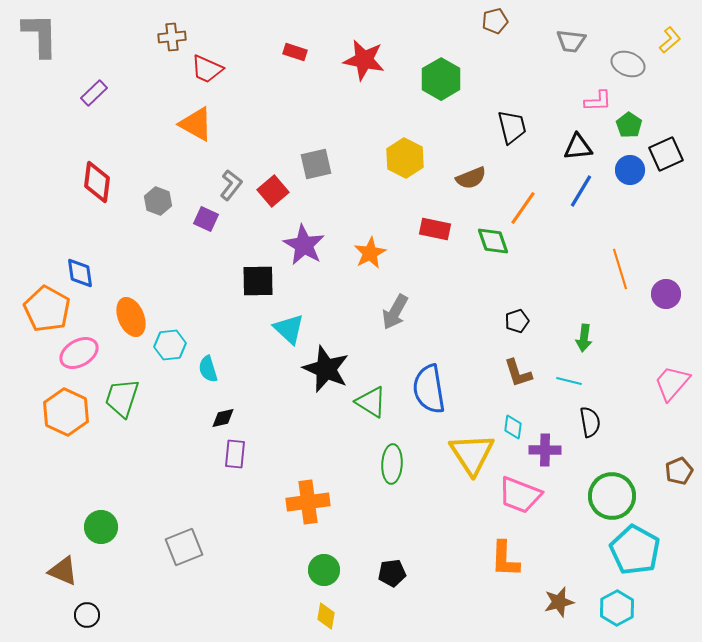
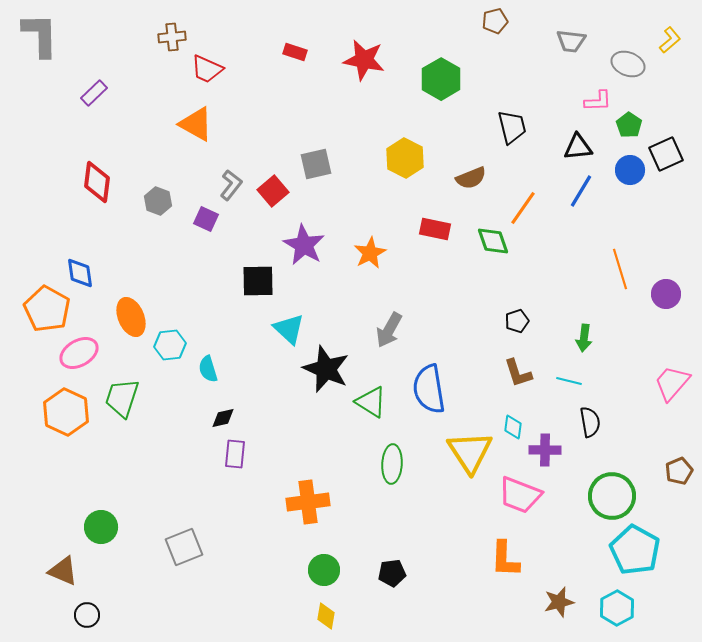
gray arrow at (395, 312): moved 6 px left, 18 px down
yellow triangle at (472, 454): moved 2 px left, 2 px up
